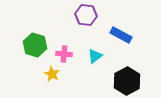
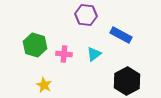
cyan triangle: moved 1 px left, 2 px up
yellow star: moved 8 px left, 11 px down
